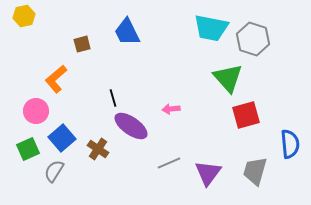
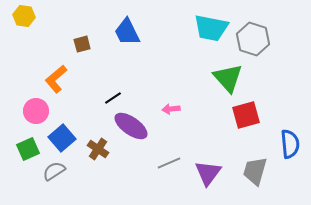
yellow hexagon: rotated 20 degrees clockwise
black line: rotated 72 degrees clockwise
gray semicircle: rotated 25 degrees clockwise
